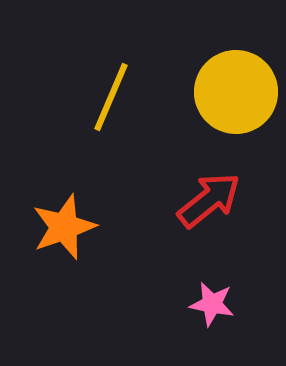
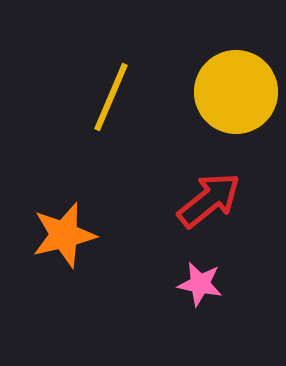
orange star: moved 8 px down; rotated 6 degrees clockwise
pink star: moved 12 px left, 20 px up
